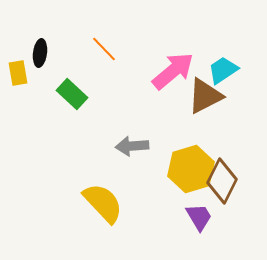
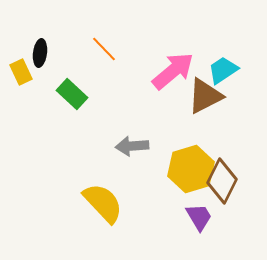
yellow rectangle: moved 3 px right, 1 px up; rotated 15 degrees counterclockwise
